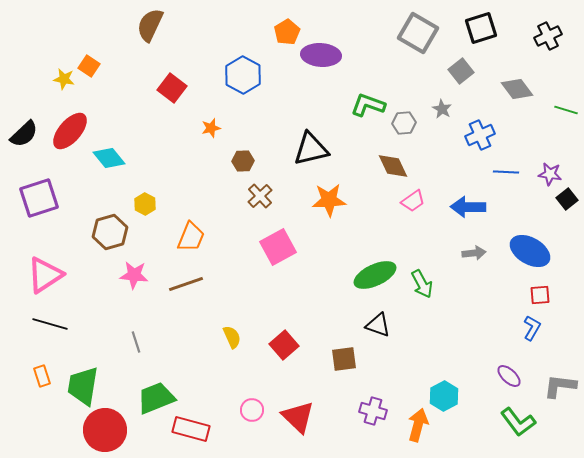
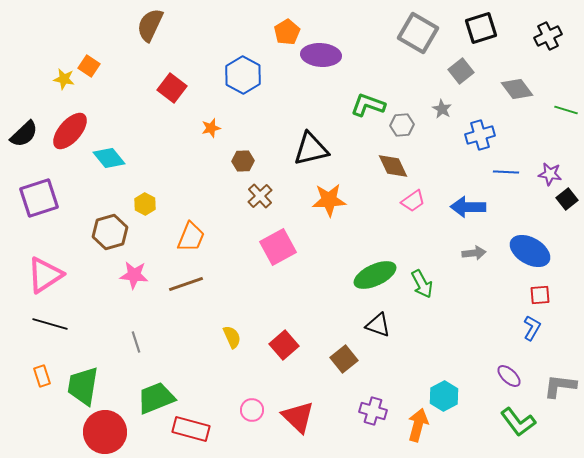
gray hexagon at (404, 123): moved 2 px left, 2 px down
blue cross at (480, 135): rotated 8 degrees clockwise
brown square at (344, 359): rotated 32 degrees counterclockwise
red circle at (105, 430): moved 2 px down
